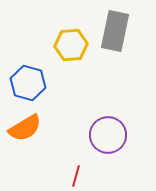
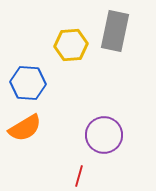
blue hexagon: rotated 12 degrees counterclockwise
purple circle: moved 4 px left
red line: moved 3 px right
